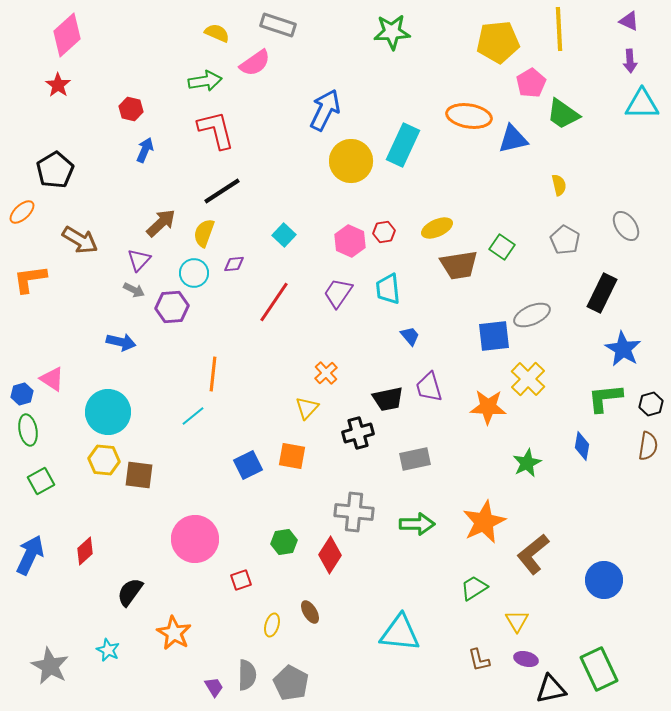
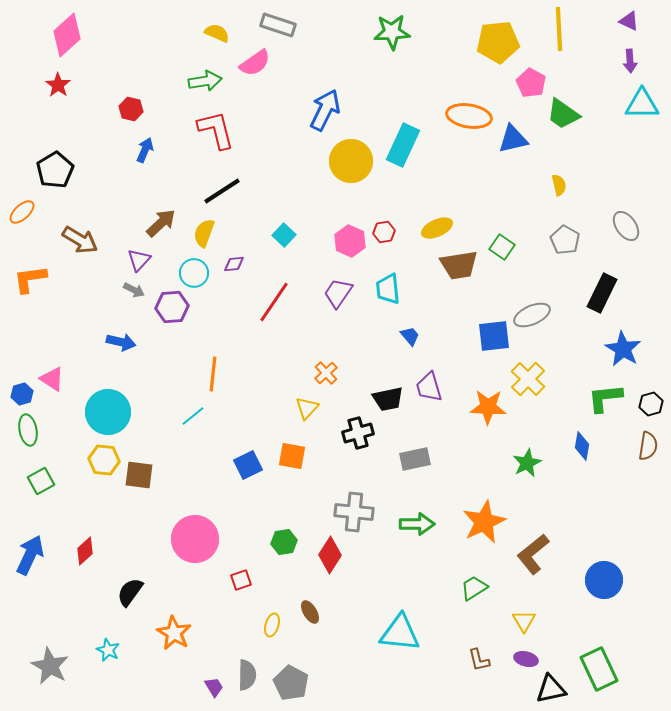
pink pentagon at (531, 83): rotated 12 degrees counterclockwise
yellow triangle at (517, 621): moved 7 px right
